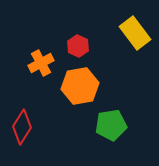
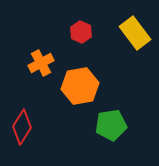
red hexagon: moved 3 px right, 14 px up
